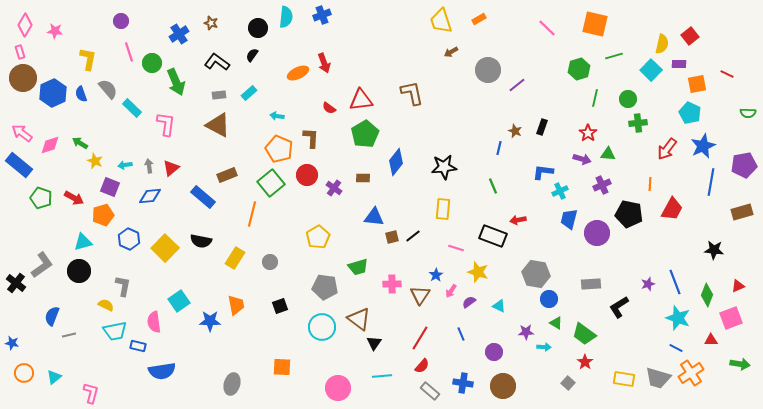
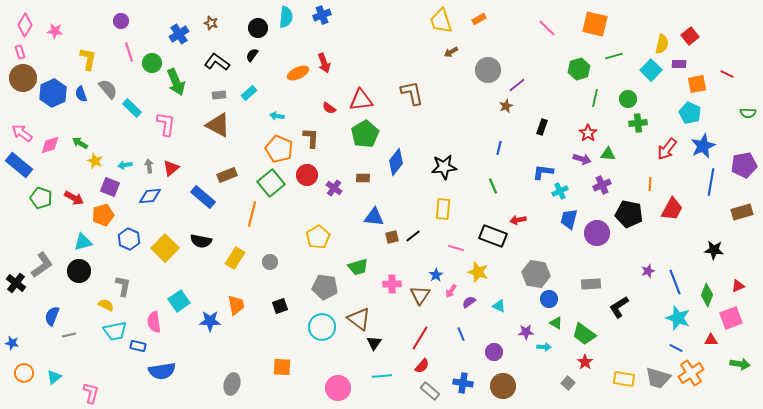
brown star at (515, 131): moved 9 px left, 25 px up; rotated 24 degrees clockwise
purple star at (648, 284): moved 13 px up
